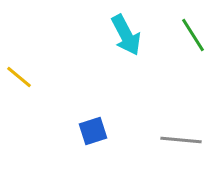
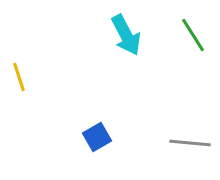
yellow line: rotated 32 degrees clockwise
blue square: moved 4 px right, 6 px down; rotated 12 degrees counterclockwise
gray line: moved 9 px right, 3 px down
